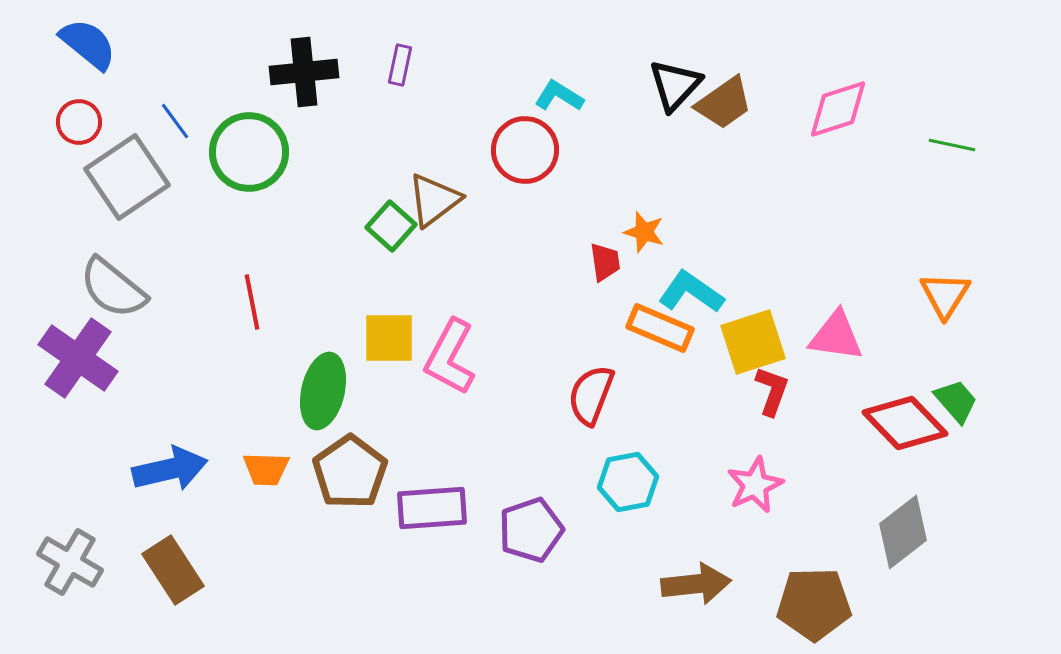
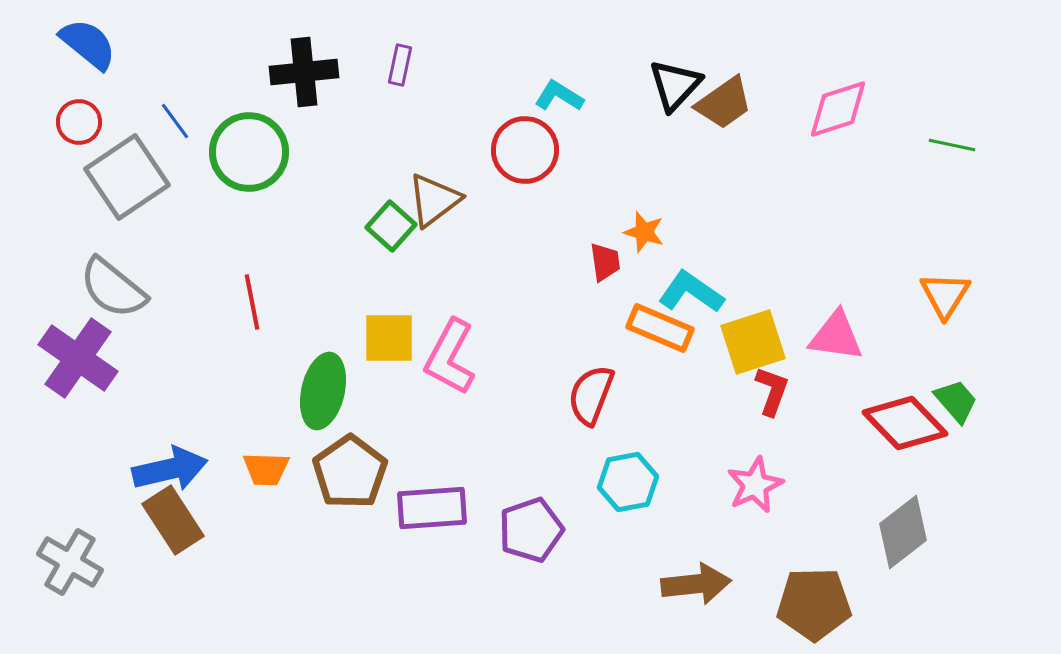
brown rectangle at (173, 570): moved 50 px up
